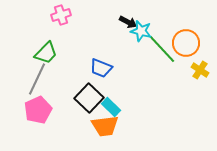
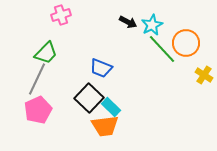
cyan star: moved 11 px right, 6 px up; rotated 30 degrees clockwise
yellow cross: moved 4 px right, 5 px down
